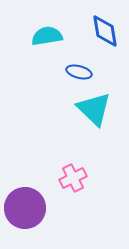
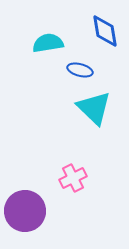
cyan semicircle: moved 1 px right, 7 px down
blue ellipse: moved 1 px right, 2 px up
cyan triangle: moved 1 px up
purple circle: moved 3 px down
